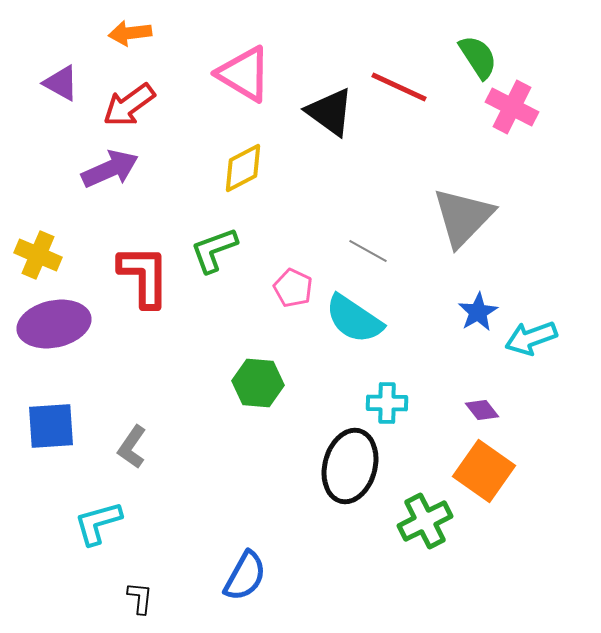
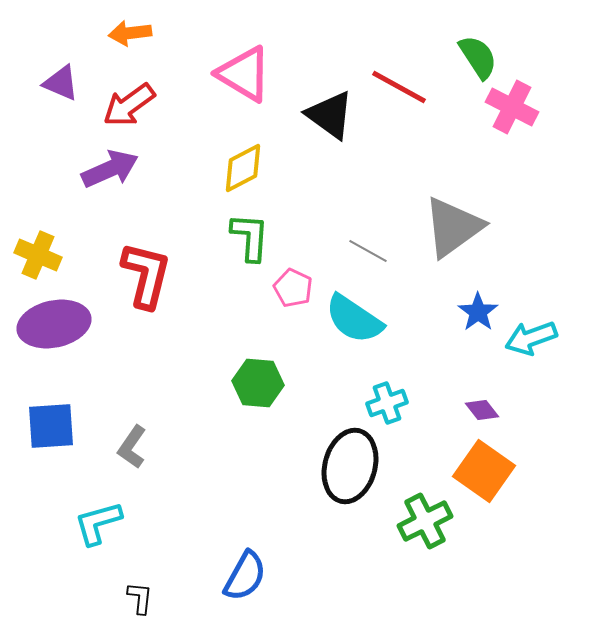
purple triangle: rotated 6 degrees counterclockwise
red line: rotated 4 degrees clockwise
black triangle: moved 3 px down
gray triangle: moved 10 px left, 10 px down; rotated 10 degrees clockwise
green L-shape: moved 36 px right, 13 px up; rotated 114 degrees clockwise
red L-shape: moved 2 px right, 1 px up; rotated 14 degrees clockwise
blue star: rotated 6 degrees counterclockwise
cyan cross: rotated 21 degrees counterclockwise
